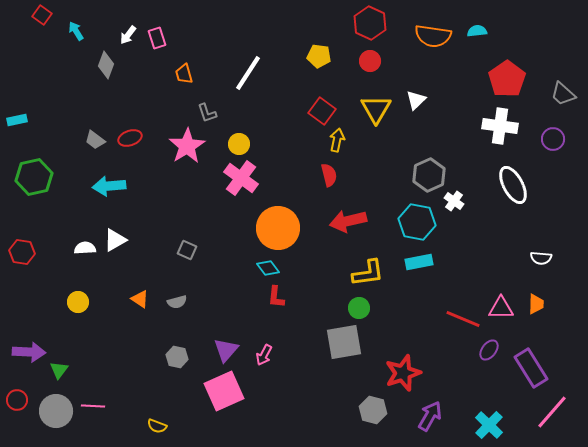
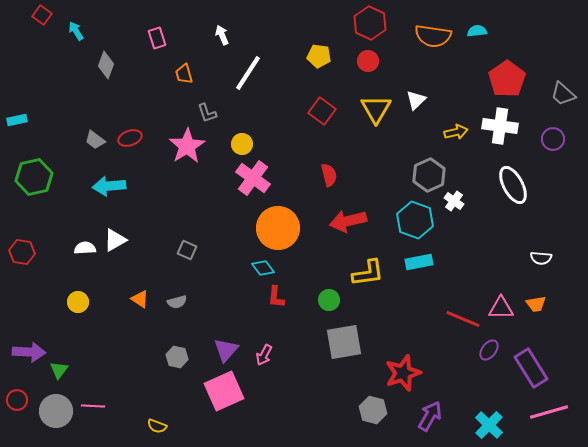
white arrow at (128, 35): moved 94 px right; rotated 120 degrees clockwise
red circle at (370, 61): moved 2 px left
yellow arrow at (337, 140): moved 119 px right, 8 px up; rotated 65 degrees clockwise
yellow circle at (239, 144): moved 3 px right
pink cross at (241, 178): moved 12 px right
cyan hexagon at (417, 222): moved 2 px left, 2 px up; rotated 9 degrees clockwise
cyan diamond at (268, 268): moved 5 px left
orange trapezoid at (536, 304): rotated 80 degrees clockwise
green circle at (359, 308): moved 30 px left, 8 px up
pink line at (552, 412): moved 3 px left; rotated 33 degrees clockwise
